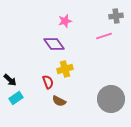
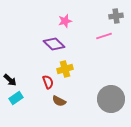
purple diamond: rotated 10 degrees counterclockwise
